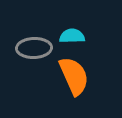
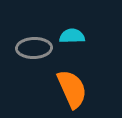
orange semicircle: moved 2 px left, 13 px down
